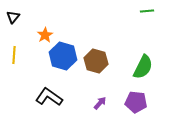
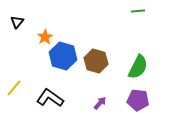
green line: moved 9 px left
black triangle: moved 4 px right, 5 px down
orange star: moved 2 px down
yellow line: moved 33 px down; rotated 36 degrees clockwise
green semicircle: moved 5 px left
black L-shape: moved 1 px right, 1 px down
purple pentagon: moved 2 px right, 2 px up
